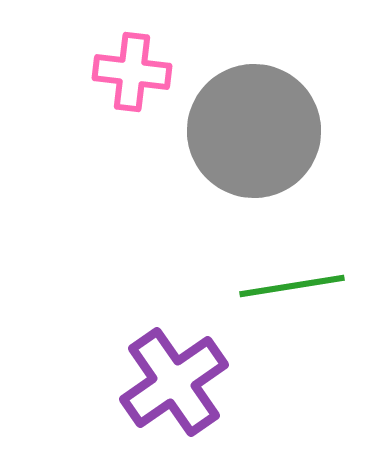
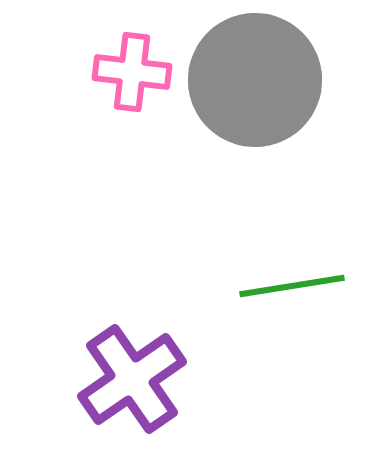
gray circle: moved 1 px right, 51 px up
purple cross: moved 42 px left, 3 px up
